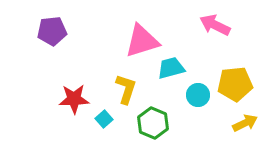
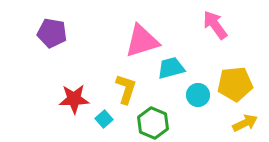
pink arrow: rotated 28 degrees clockwise
purple pentagon: moved 2 px down; rotated 16 degrees clockwise
